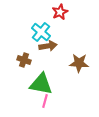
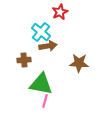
brown cross: rotated 24 degrees counterclockwise
